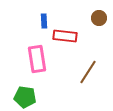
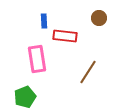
green pentagon: rotated 30 degrees counterclockwise
